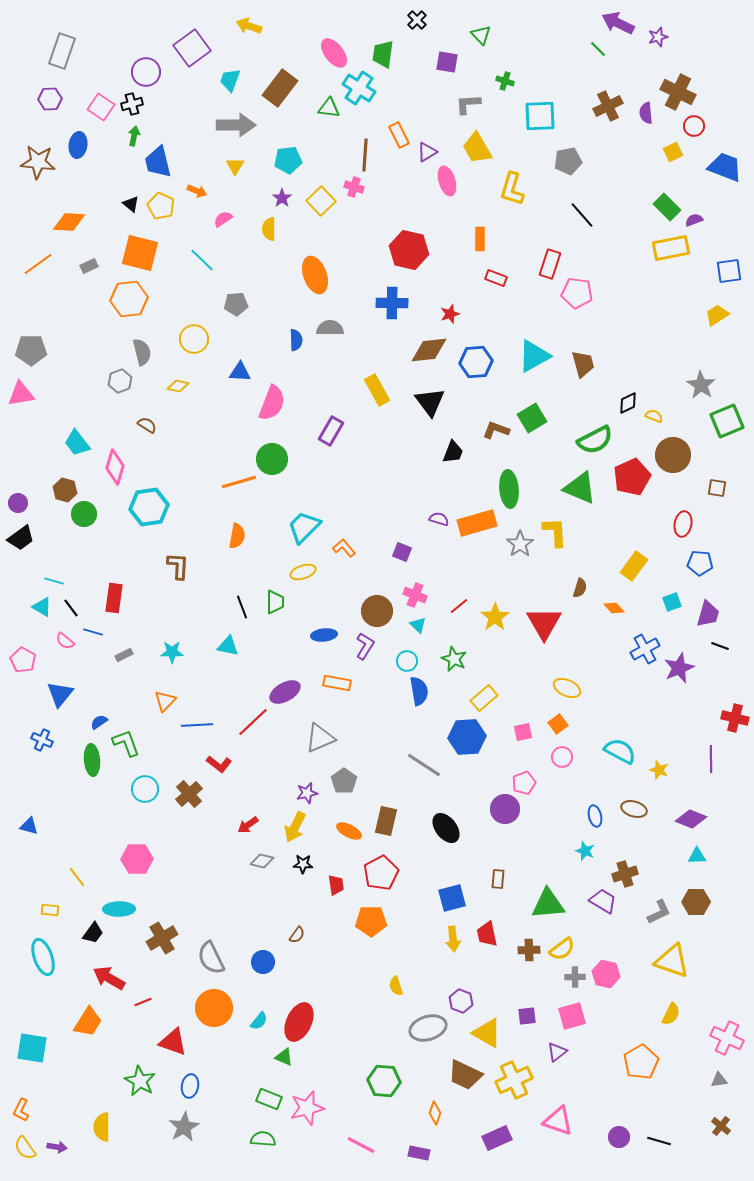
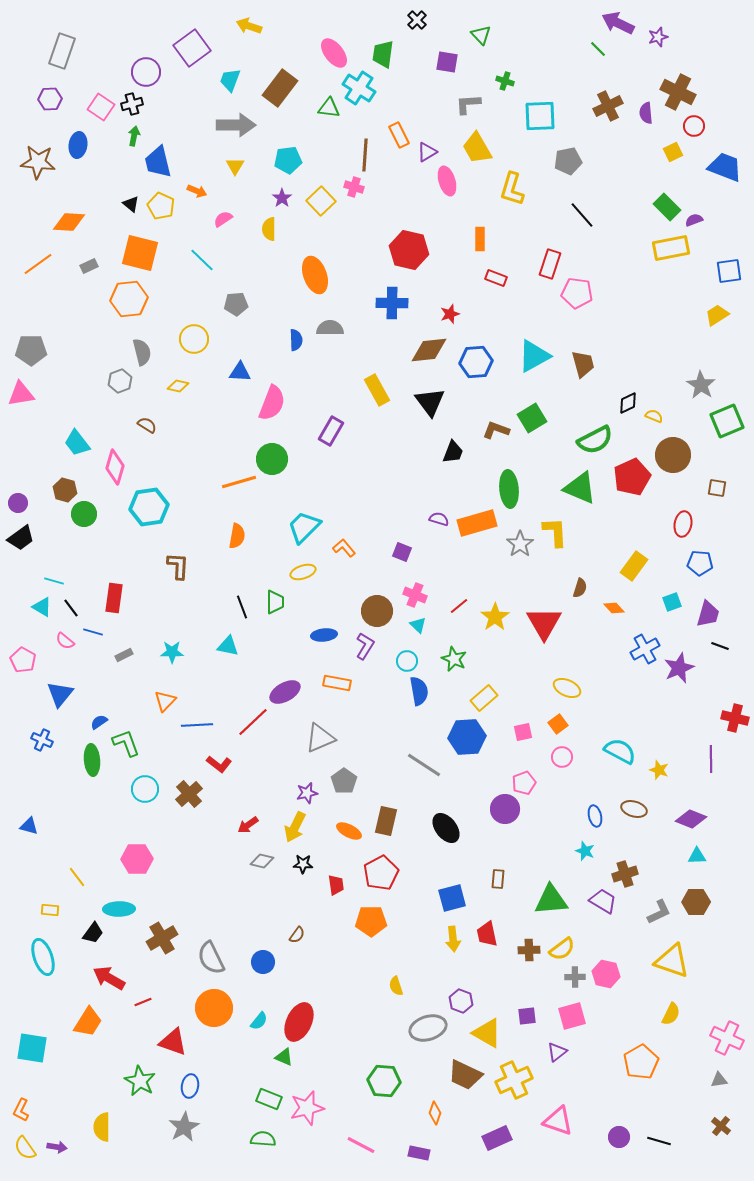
green triangle at (548, 904): moved 3 px right, 4 px up
